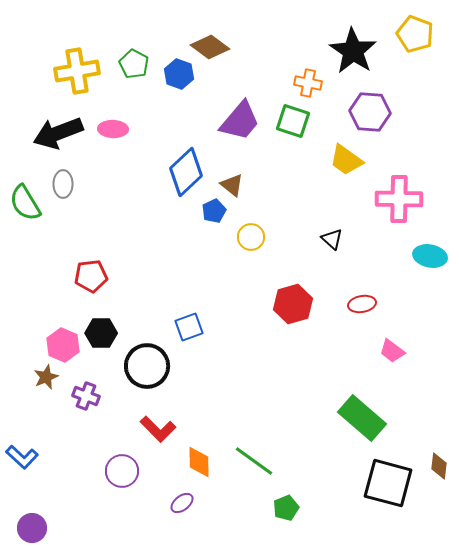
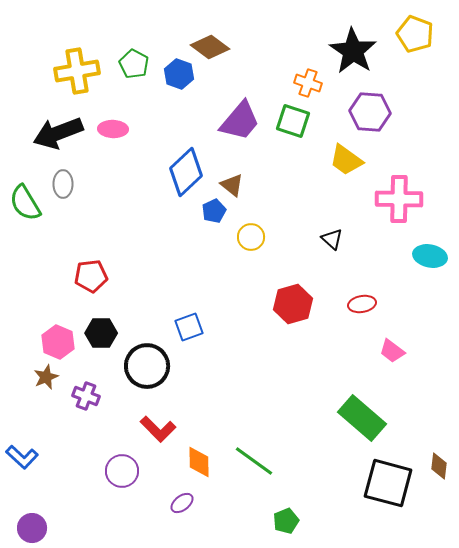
orange cross at (308, 83): rotated 8 degrees clockwise
pink hexagon at (63, 345): moved 5 px left, 3 px up
green pentagon at (286, 508): moved 13 px down
